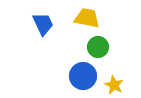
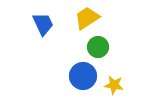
yellow trapezoid: rotated 44 degrees counterclockwise
yellow star: rotated 18 degrees counterclockwise
